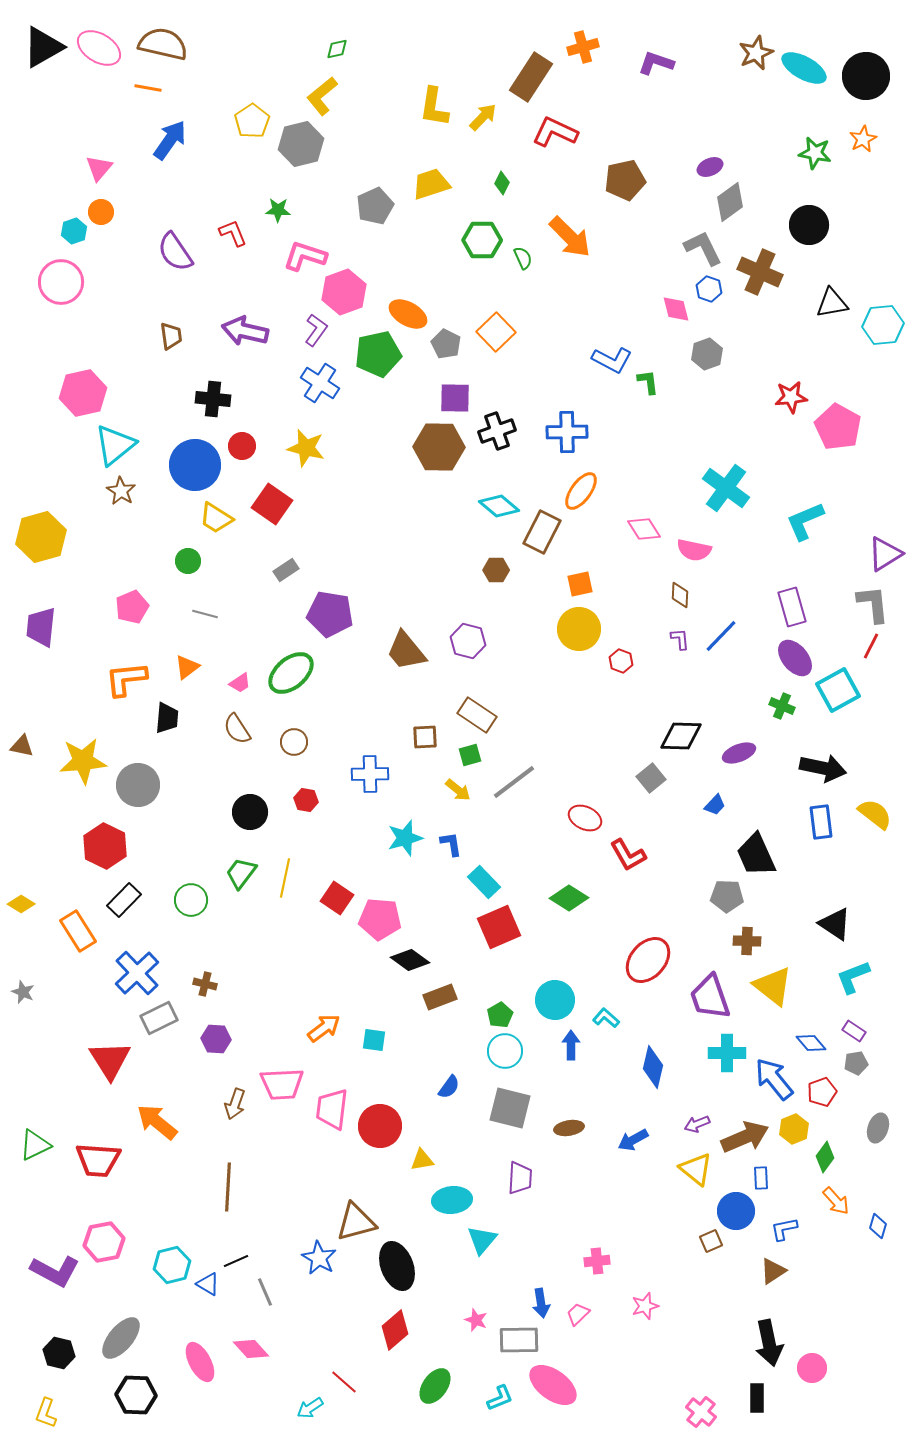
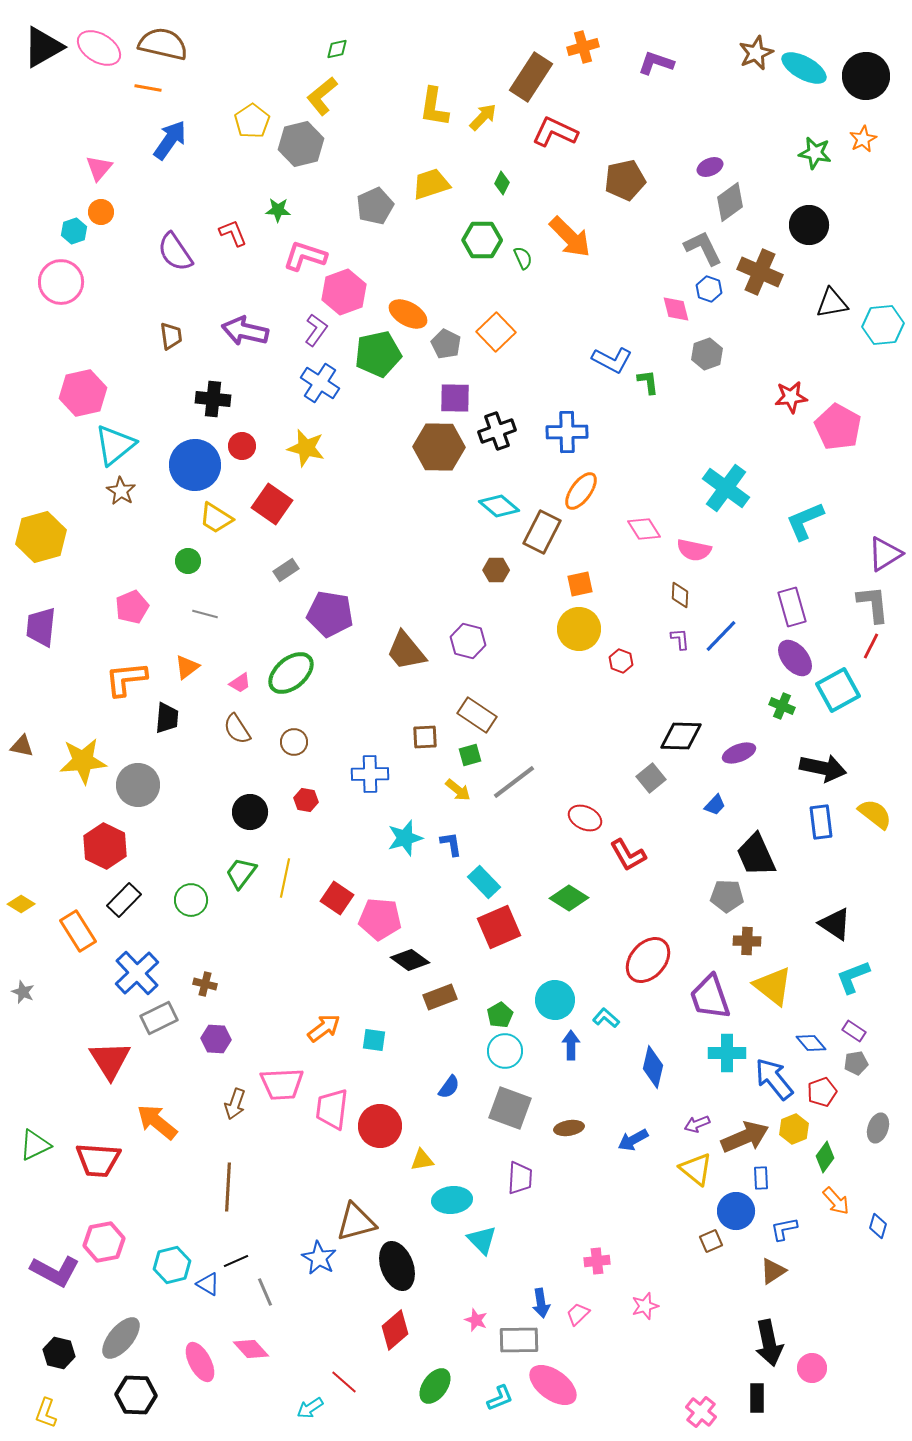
gray square at (510, 1108): rotated 6 degrees clockwise
cyan triangle at (482, 1240): rotated 24 degrees counterclockwise
